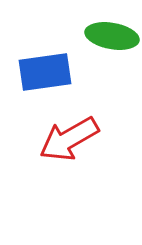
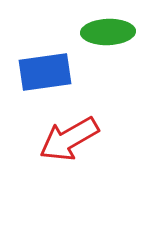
green ellipse: moved 4 px left, 4 px up; rotated 12 degrees counterclockwise
